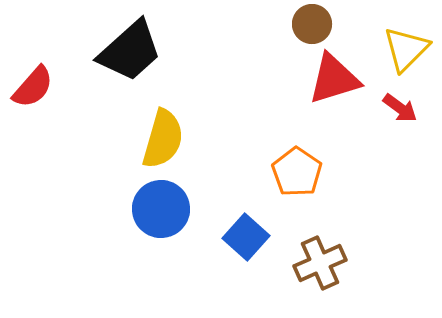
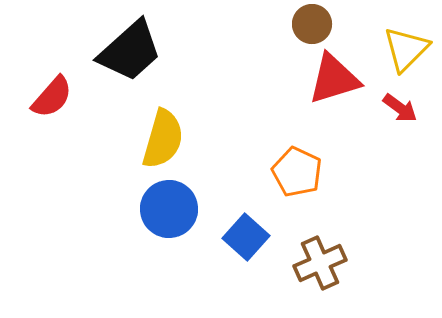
red semicircle: moved 19 px right, 10 px down
orange pentagon: rotated 9 degrees counterclockwise
blue circle: moved 8 px right
